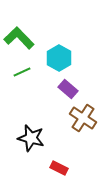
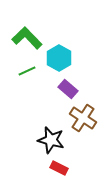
green L-shape: moved 8 px right
green line: moved 5 px right, 1 px up
black star: moved 20 px right, 2 px down
